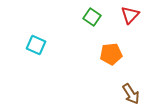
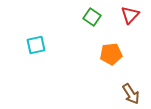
cyan square: rotated 36 degrees counterclockwise
